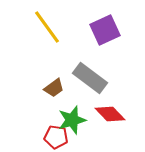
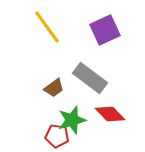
red pentagon: moved 1 px right, 1 px up
